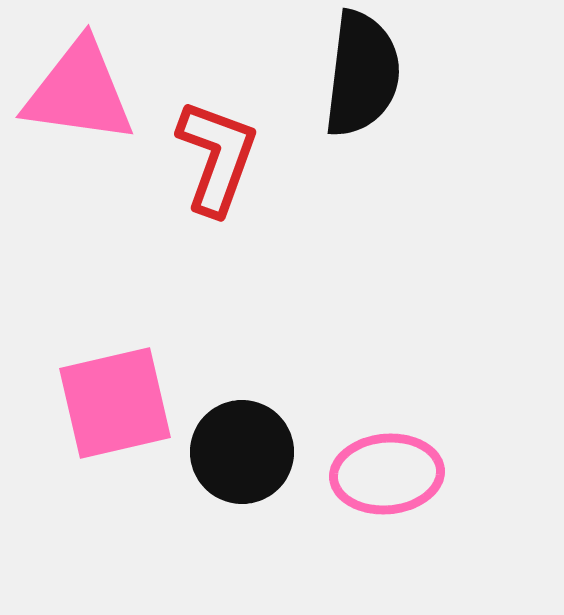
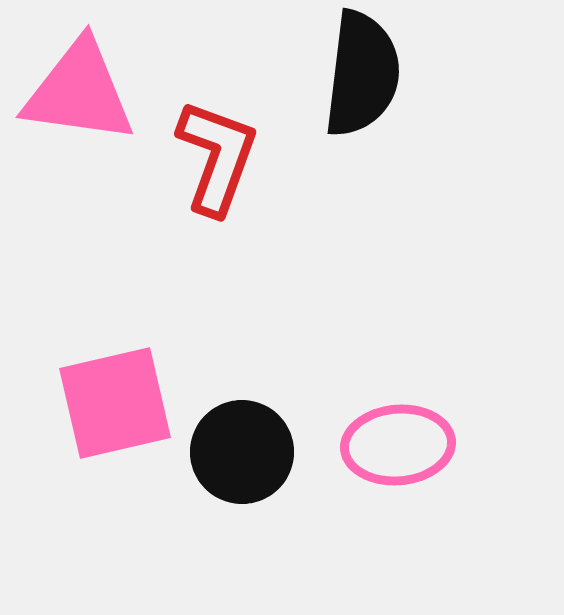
pink ellipse: moved 11 px right, 29 px up
